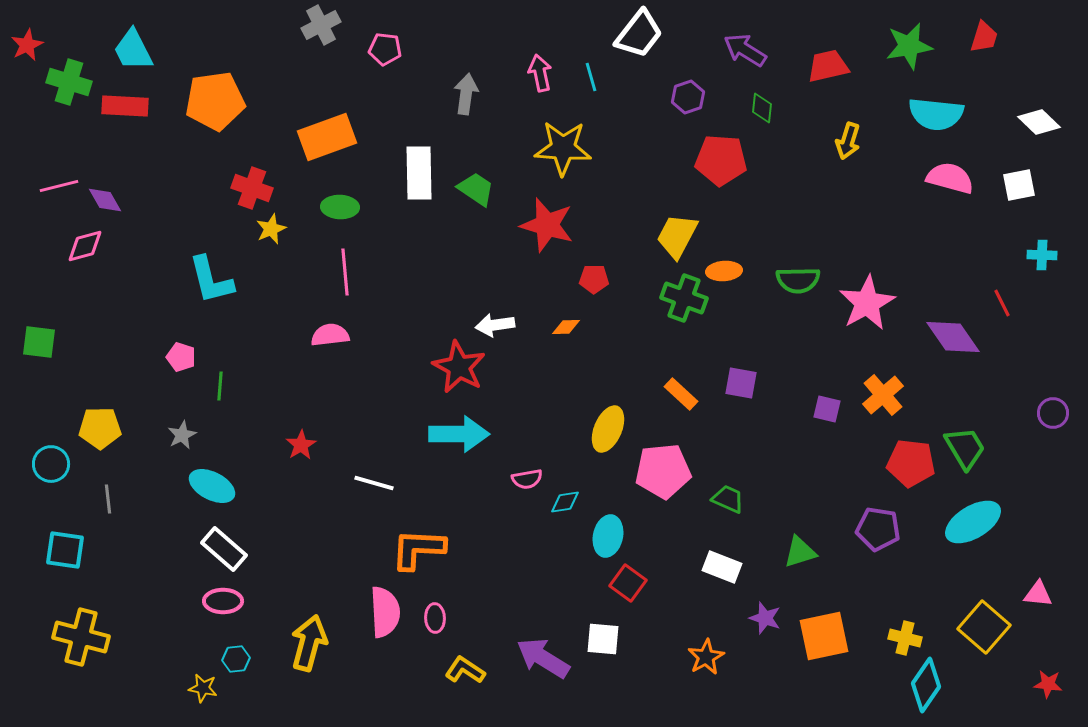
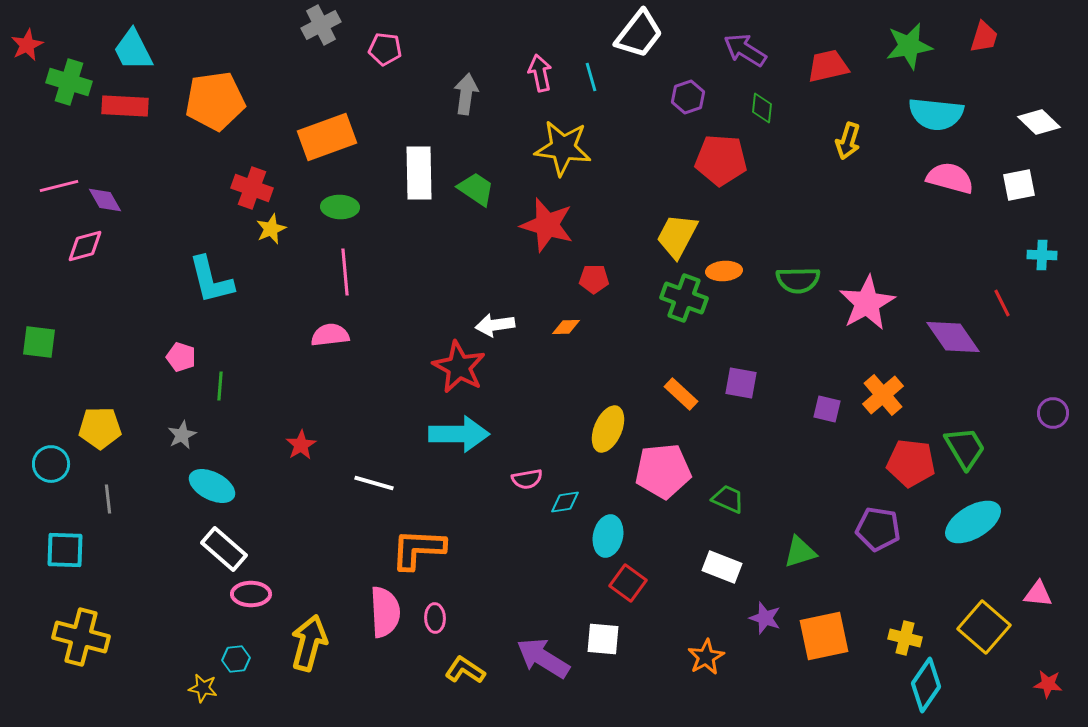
yellow star at (563, 148): rotated 4 degrees clockwise
cyan square at (65, 550): rotated 6 degrees counterclockwise
pink ellipse at (223, 601): moved 28 px right, 7 px up
